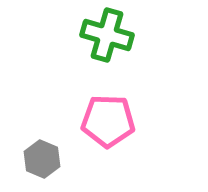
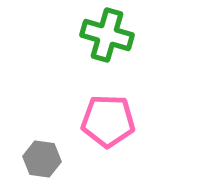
gray hexagon: rotated 15 degrees counterclockwise
